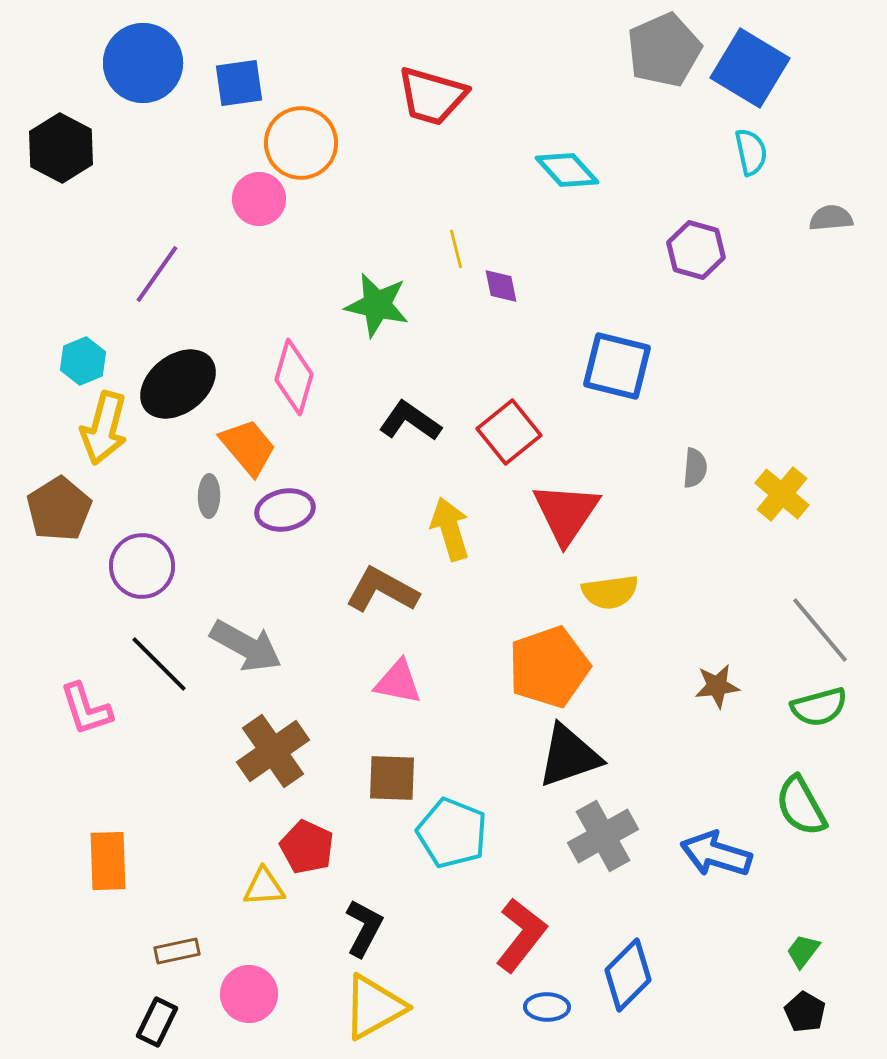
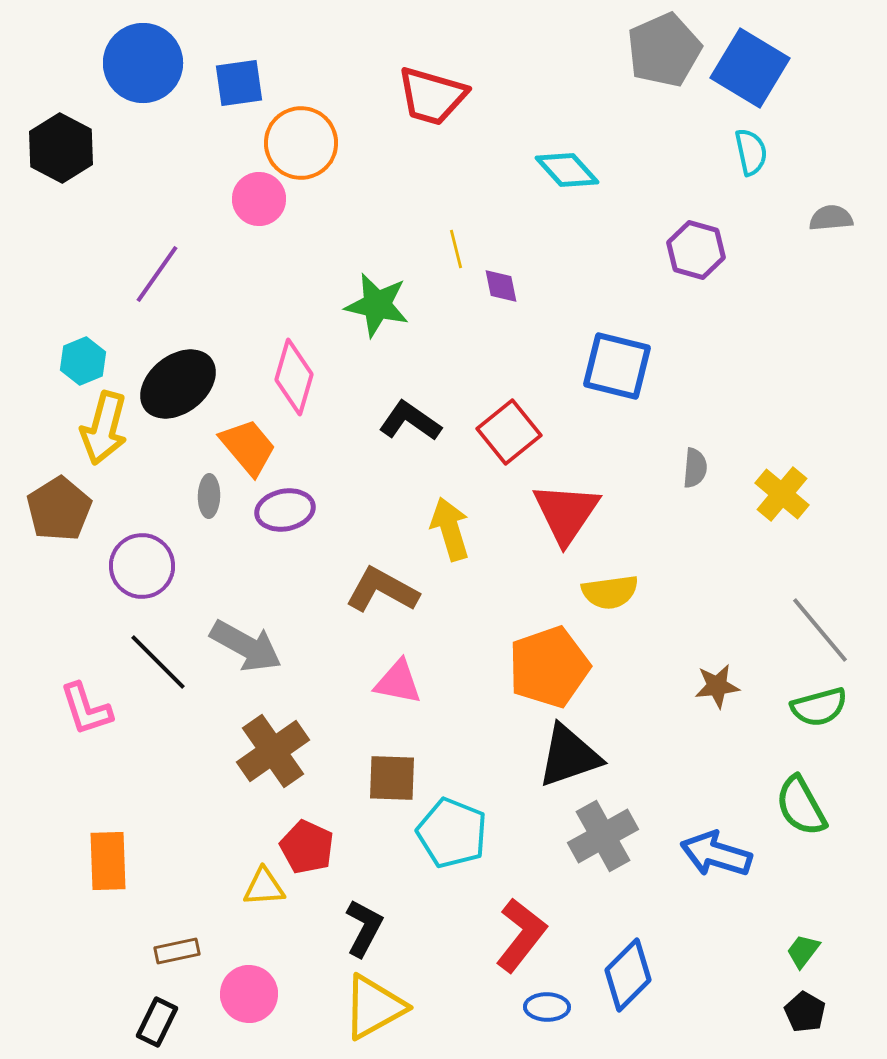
black line at (159, 664): moved 1 px left, 2 px up
